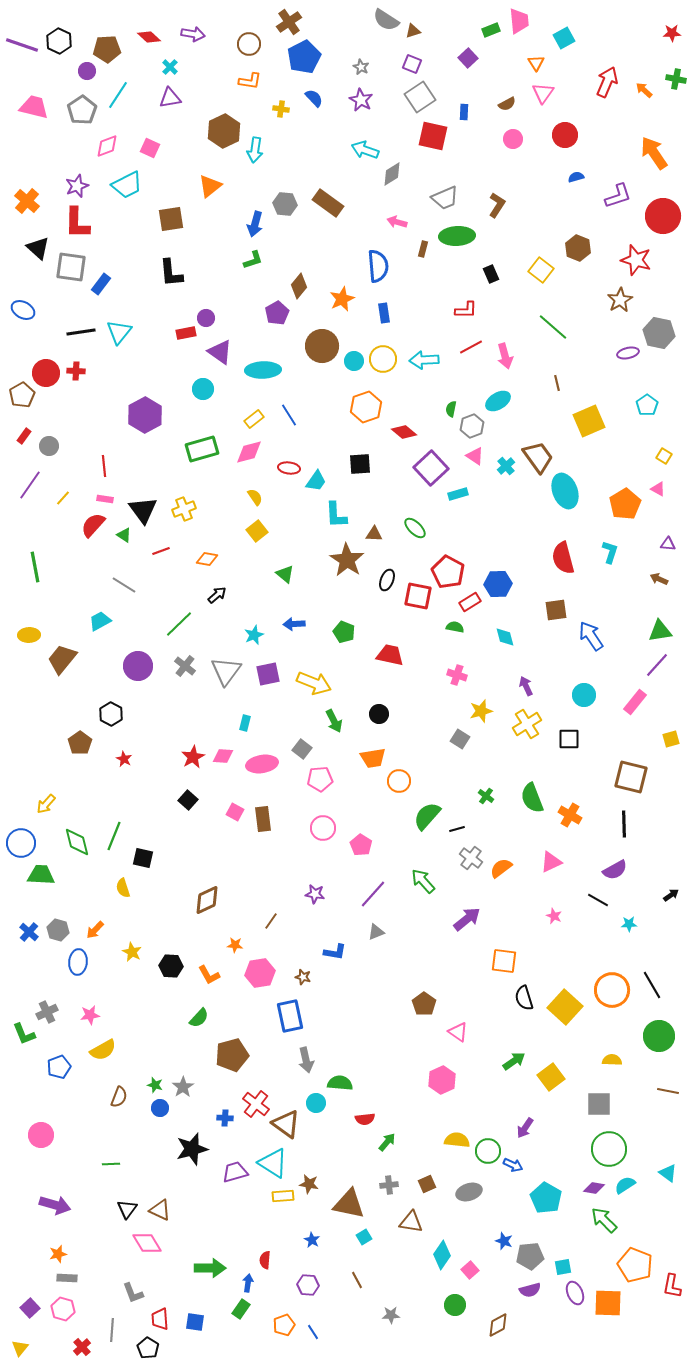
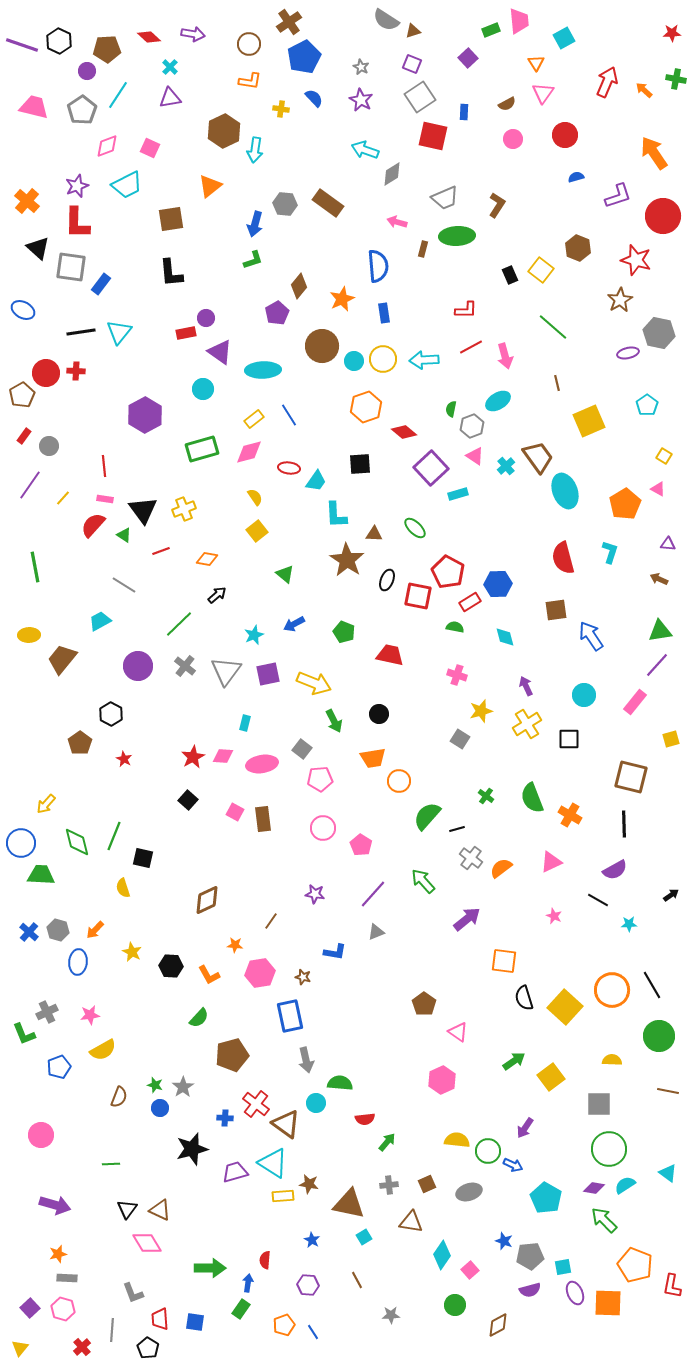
black rectangle at (491, 274): moved 19 px right, 1 px down
blue arrow at (294, 624): rotated 25 degrees counterclockwise
